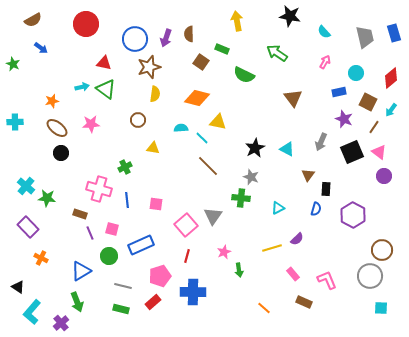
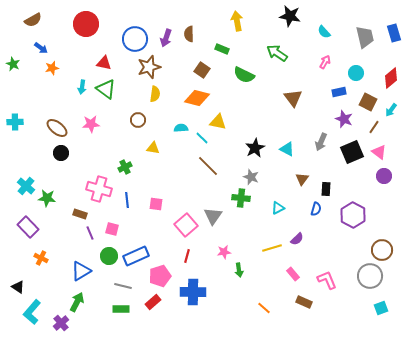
brown square at (201, 62): moved 1 px right, 8 px down
cyan arrow at (82, 87): rotated 112 degrees clockwise
orange star at (52, 101): moved 33 px up
brown triangle at (308, 175): moved 6 px left, 4 px down
blue rectangle at (141, 245): moved 5 px left, 11 px down
pink star at (224, 252): rotated 16 degrees clockwise
green arrow at (77, 302): rotated 132 degrees counterclockwise
cyan square at (381, 308): rotated 24 degrees counterclockwise
green rectangle at (121, 309): rotated 14 degrees counterclockwise
